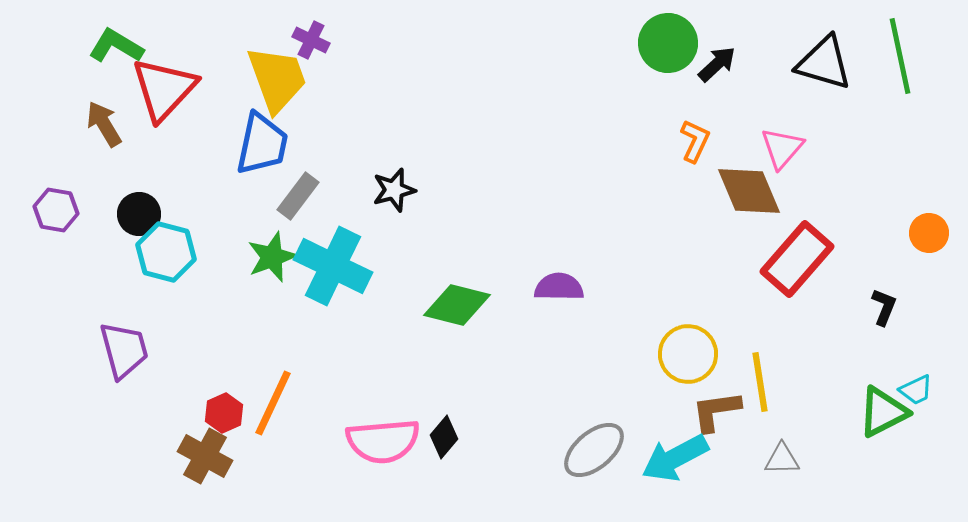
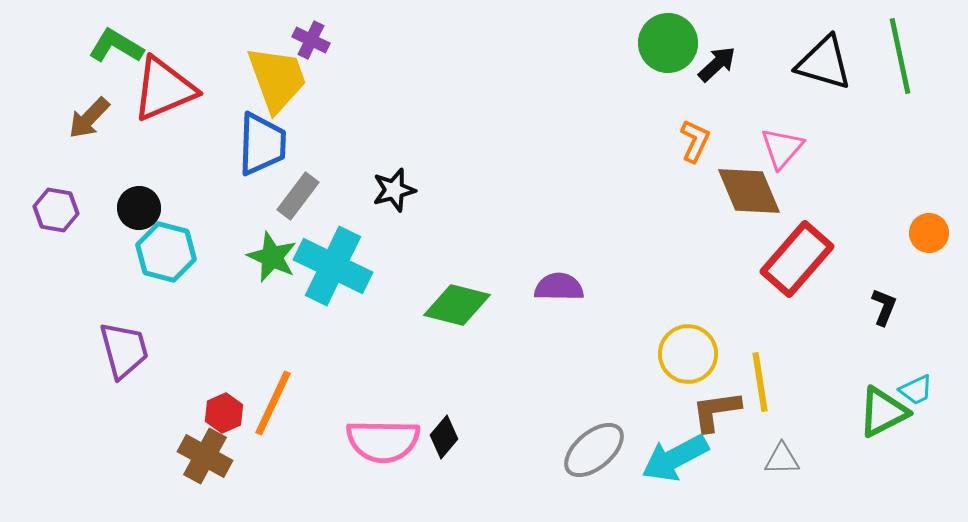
red triangle: rotated 24 degrees clockwise
brown arrow: moved 15 px left, 6 px up; rotated 105 degrees counterclockwise
blue trapezoid: rotated 10 degrees counterclockwise
black circle: moved 6 px up
green star: rotated 27 degrees counterclockwise
pink semicircle: rotated 6 degrees clockwise
